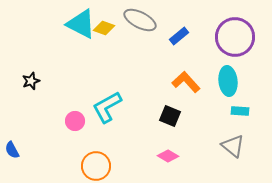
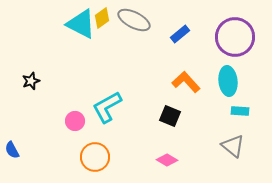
gray ellipse: moved 6 px left
yellow diamond: moved 2 px left, 10 px up; rotated 55 degrees counterclockwise
blue rectangle: moved 1 px right, 2 px up
pink diamond: moved 1 px left, 4 px down
orange circle: moved 1 px left, 9 px up
